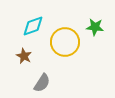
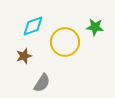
brown star: rotated 28 degrees clockwise
